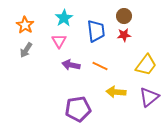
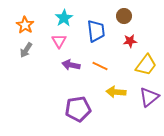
red star: moved 6 px right, 6 px down
